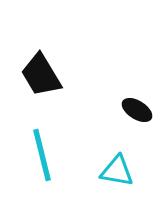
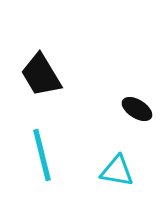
black ellipse: moved 1 px up
